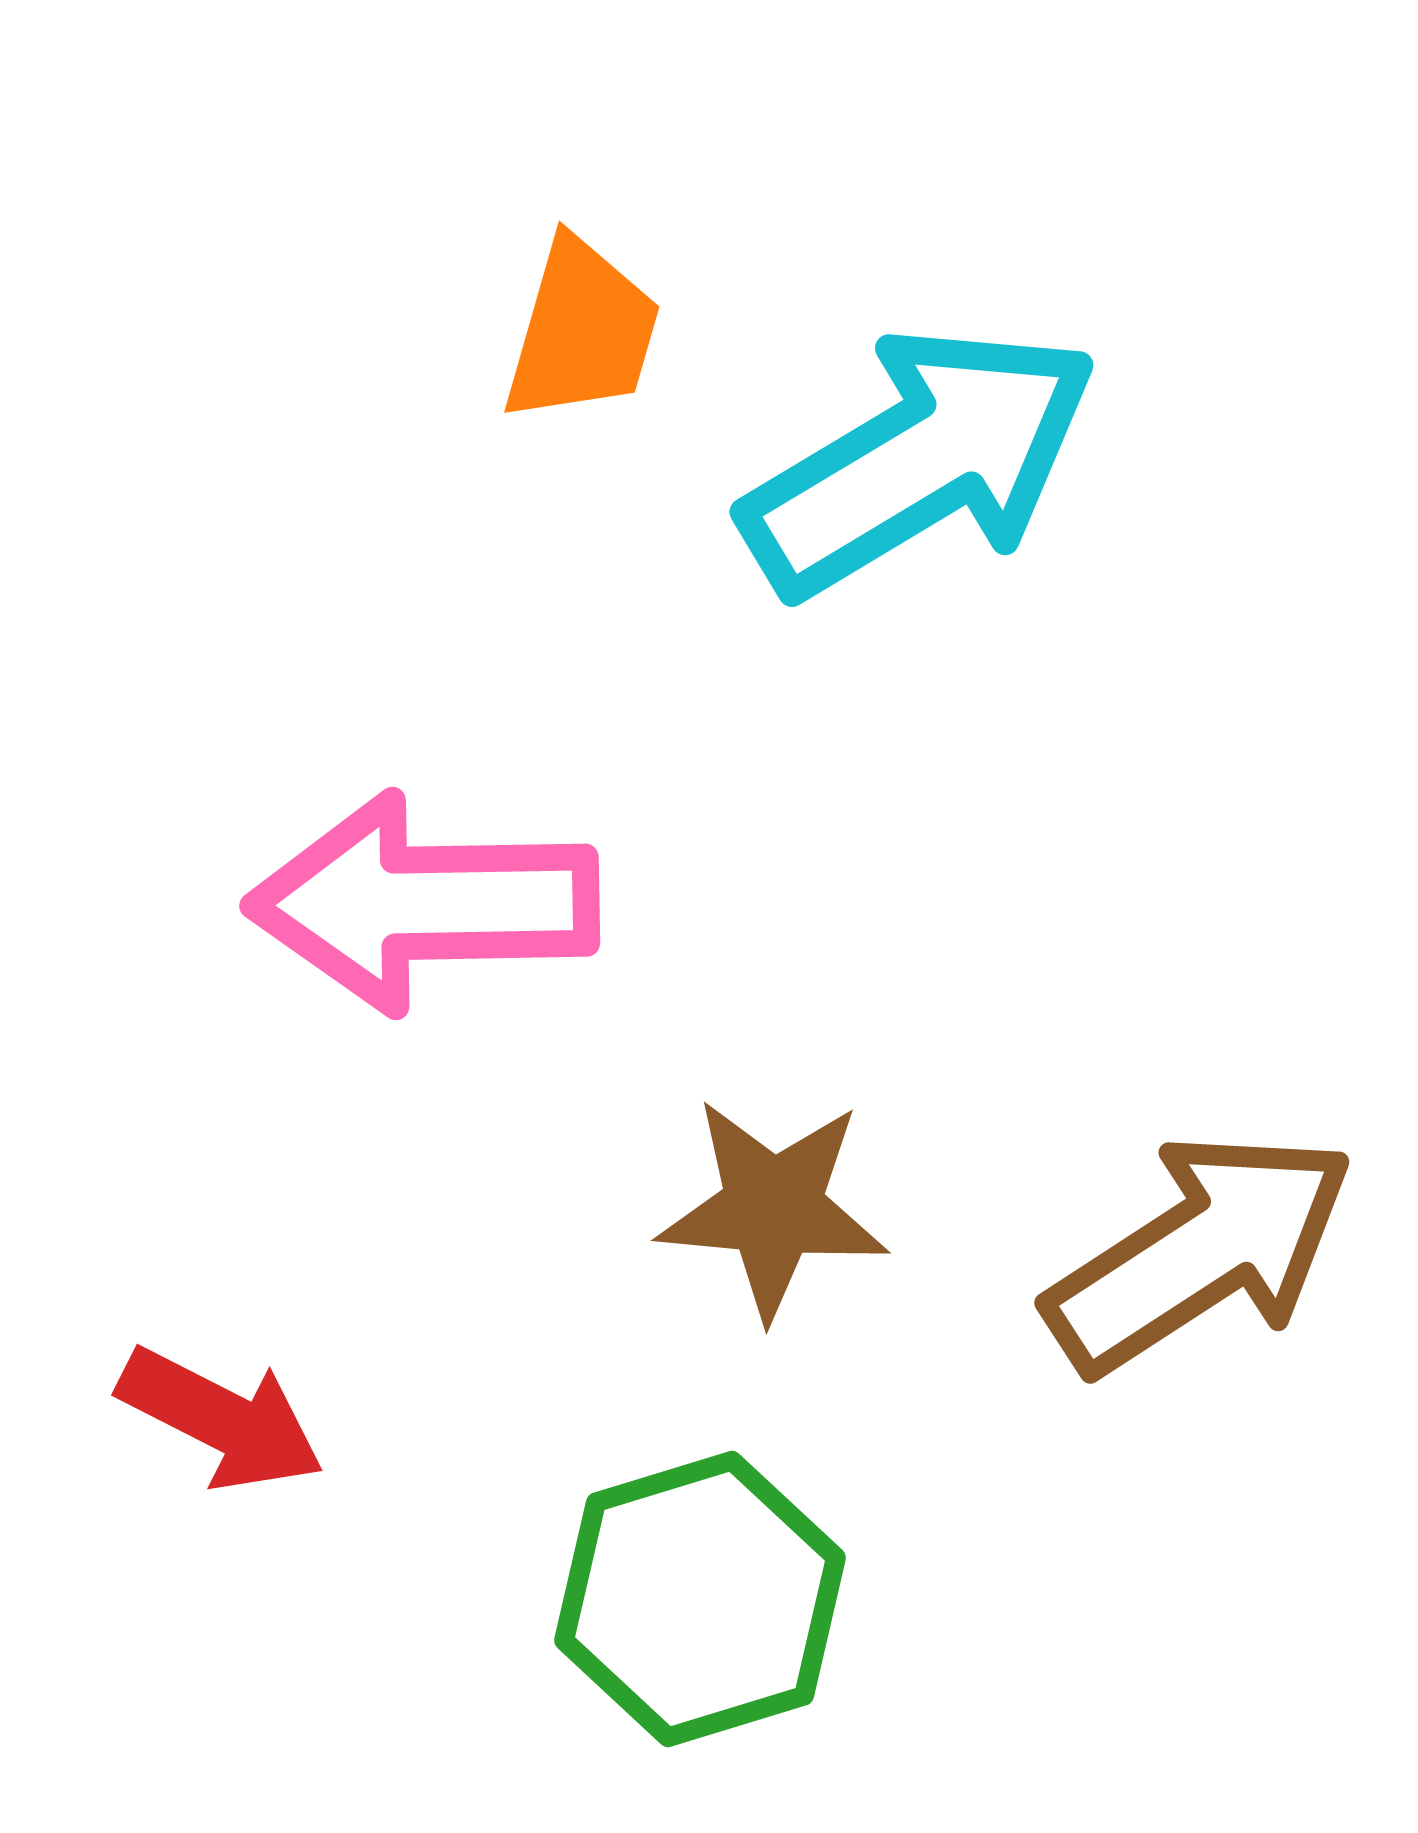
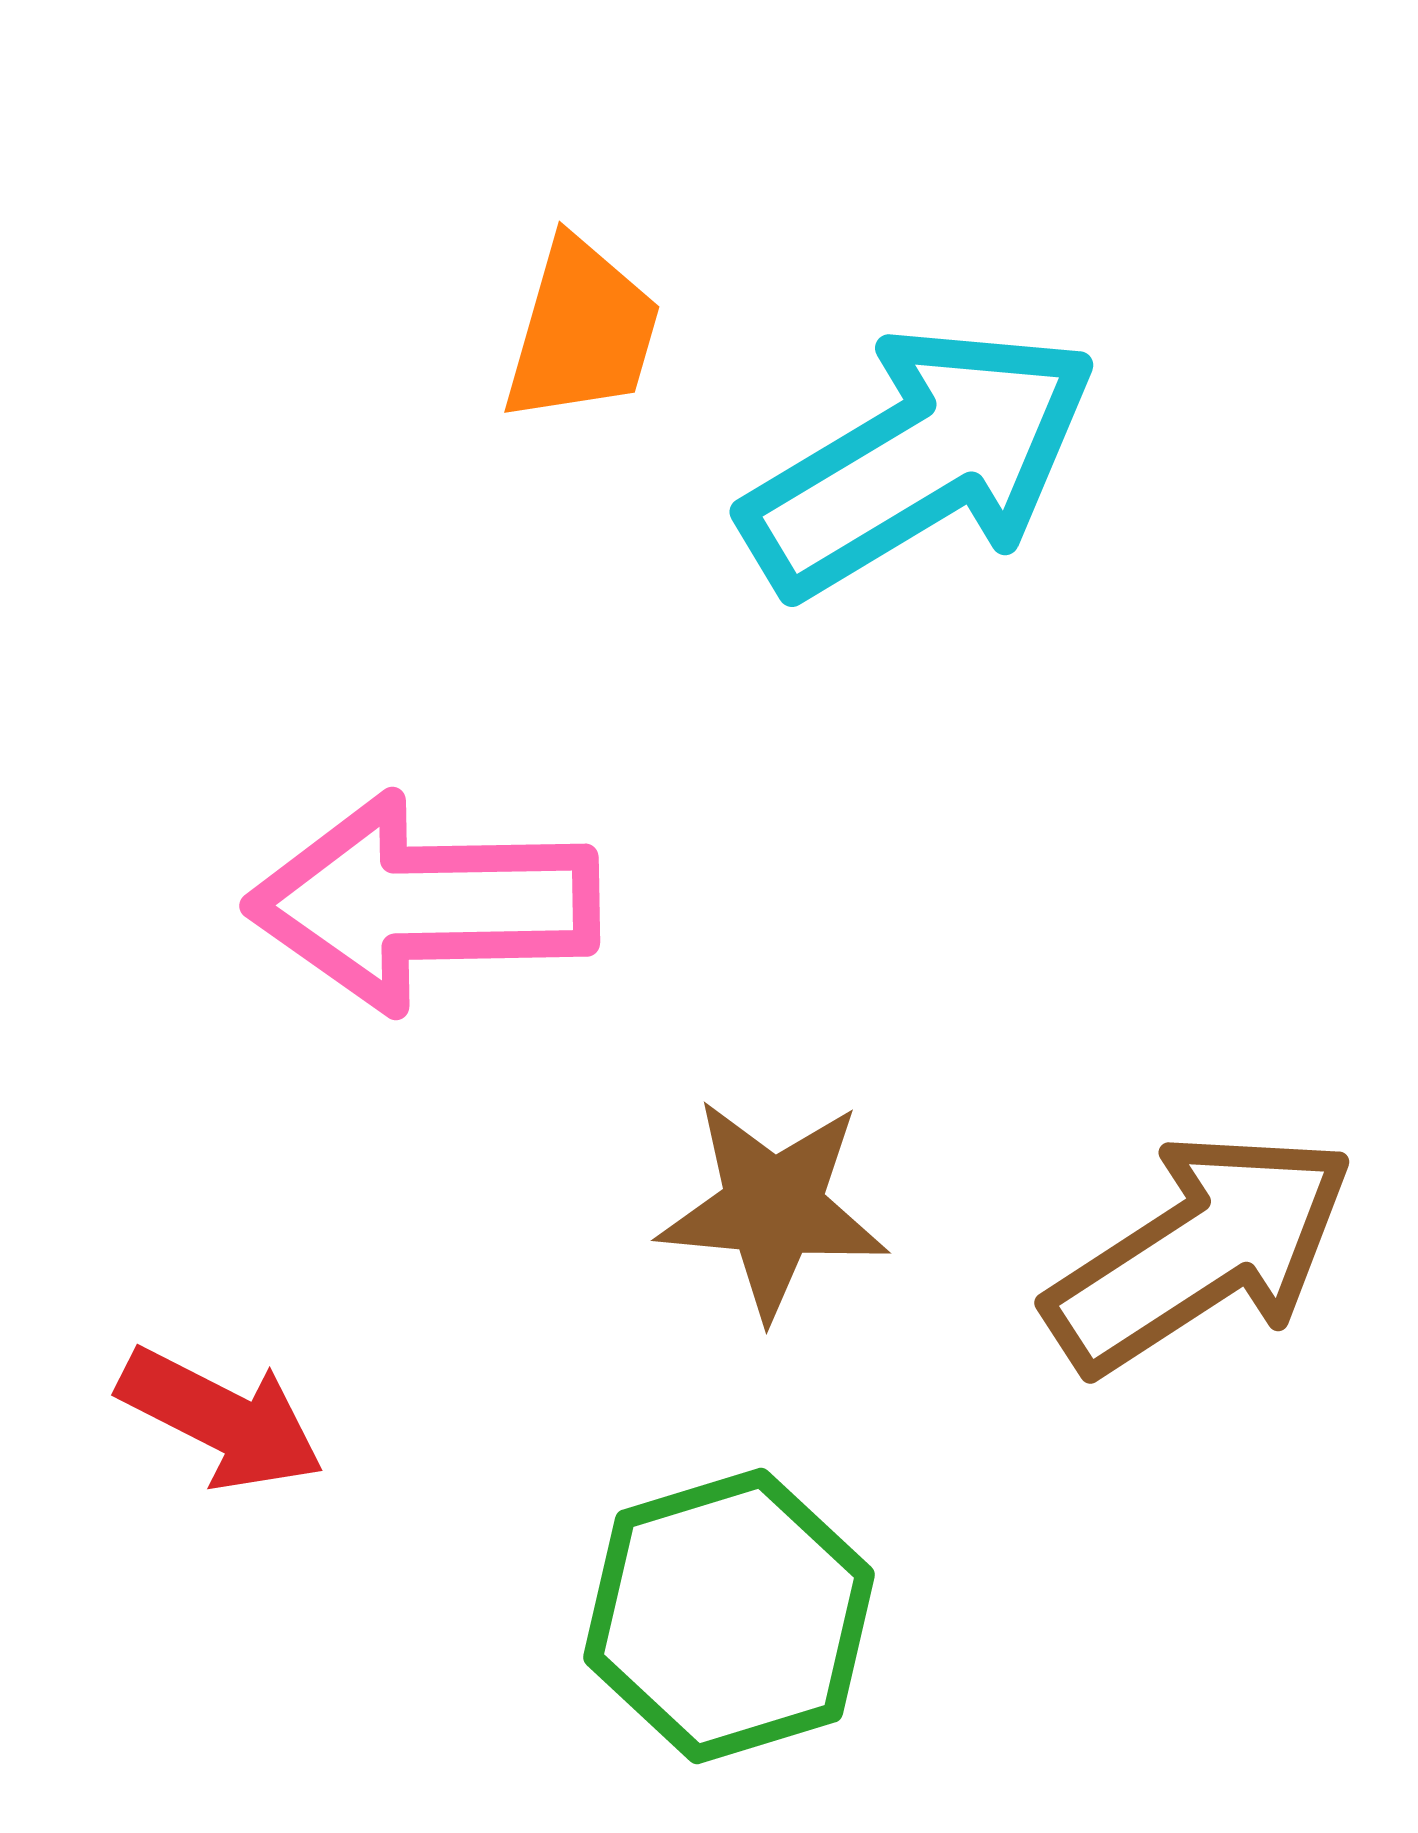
green hexagon: moved 29 px right, 17 px down
